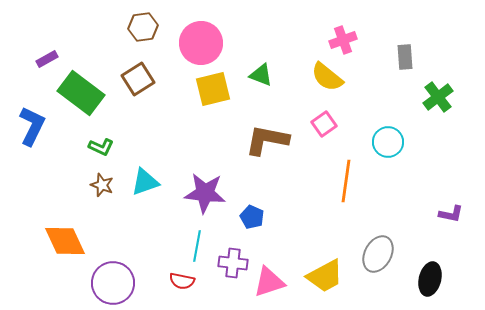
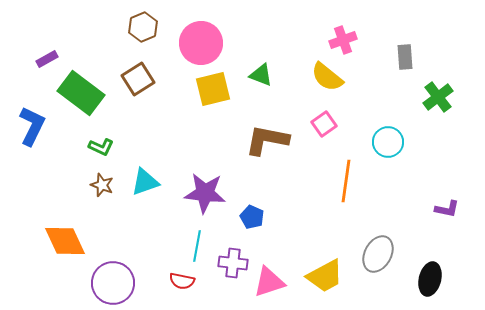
brown hexagon: rotated 16 degrees counterclockwise
purple L-shape: moved 4 px left, 5 px up
